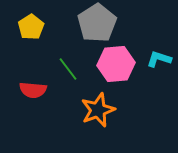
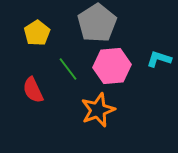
yellow pentagon: moved 6 px right, 6 px down
pink hexagon: moved 4 px left, 2 px down
red semicircle: rotated 60 degrees clockwise
